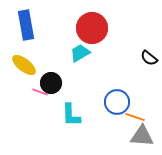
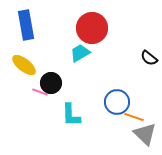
orange line: moved 1 px left
gray triangle: moved 3 px right, 2 px up; rotated 40 degrees clockwise
